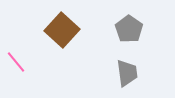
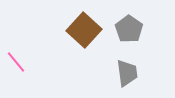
brown square: moved 22 px right
